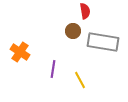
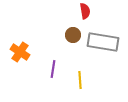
brown circle: moved 4 px down
yellow line: rotated 24 degrees clockwise
